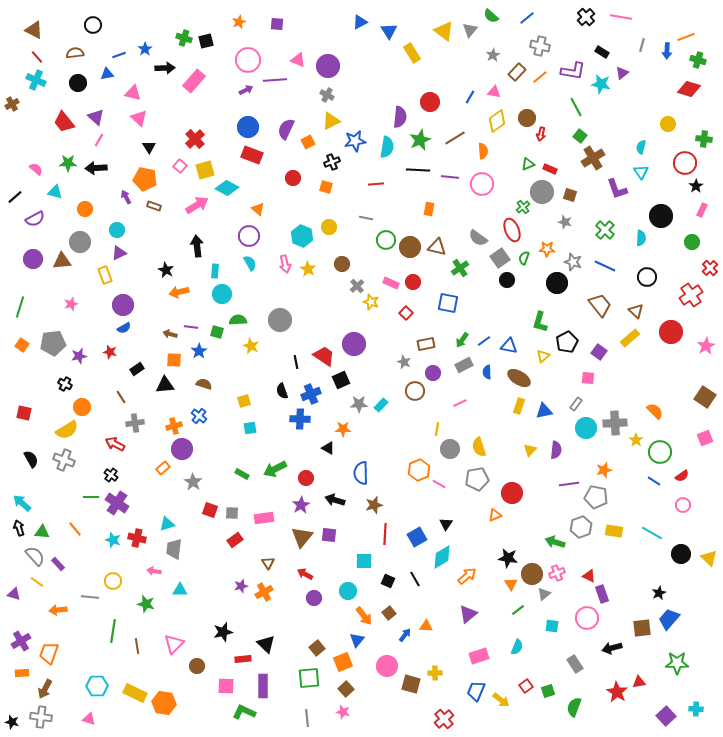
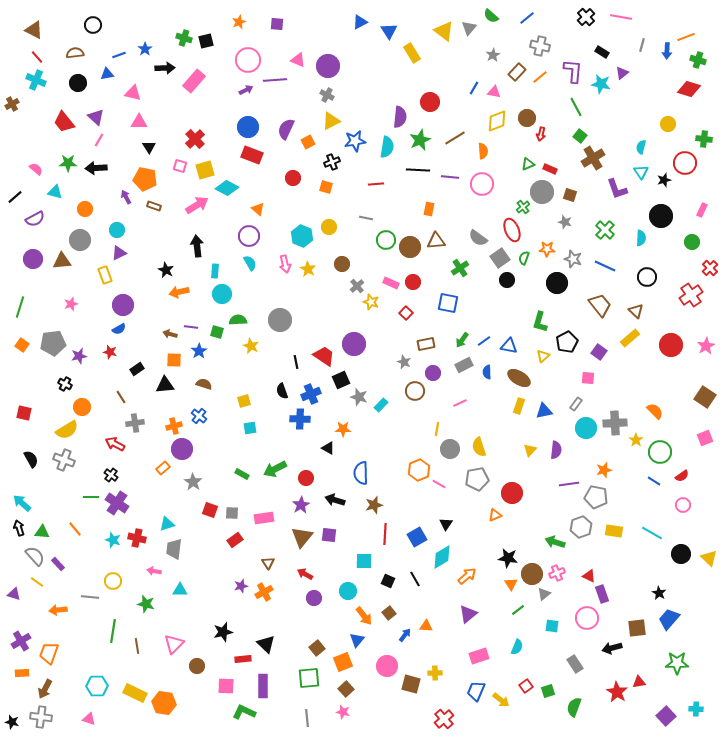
gray triangle at (470, 30): moved 1 px left, 2 px up
purple L-shape at (573, 71): rotated 95 degrees counterclockwise
blue line at (470, 97): moved 4 px right, 9 px up
pink triangle at (139, 118): moved 4 px down; rotated 42 degrees counterclockwise
yellow diamond at (497, 121): rotated 15 degrees clockwise
pink square at (180, 166): rotated 24 degrees counterclockwise
black star at (696, 186): moved 32 px left, 6 px up; rotated 16 degrees clockwise
gray circle at (80, 242): moved 2 px up
brown triangle at (437, 247): moved 1 px left, 6 px up; rotated 18 degrees counterclockwise
gray star at (573, 262): moved 3 px up
blue semicircle at (124, 328): moved 5 px left, 1 px down
red circle at (671, 332): moved 13 px down
gray star at (359, 404): moved 7 px up; rotated 18 degrees clockwise
black star at (659, 593): rotated 16 degrees counterclockwise
brown square at (642, 628): moved 5 px left
